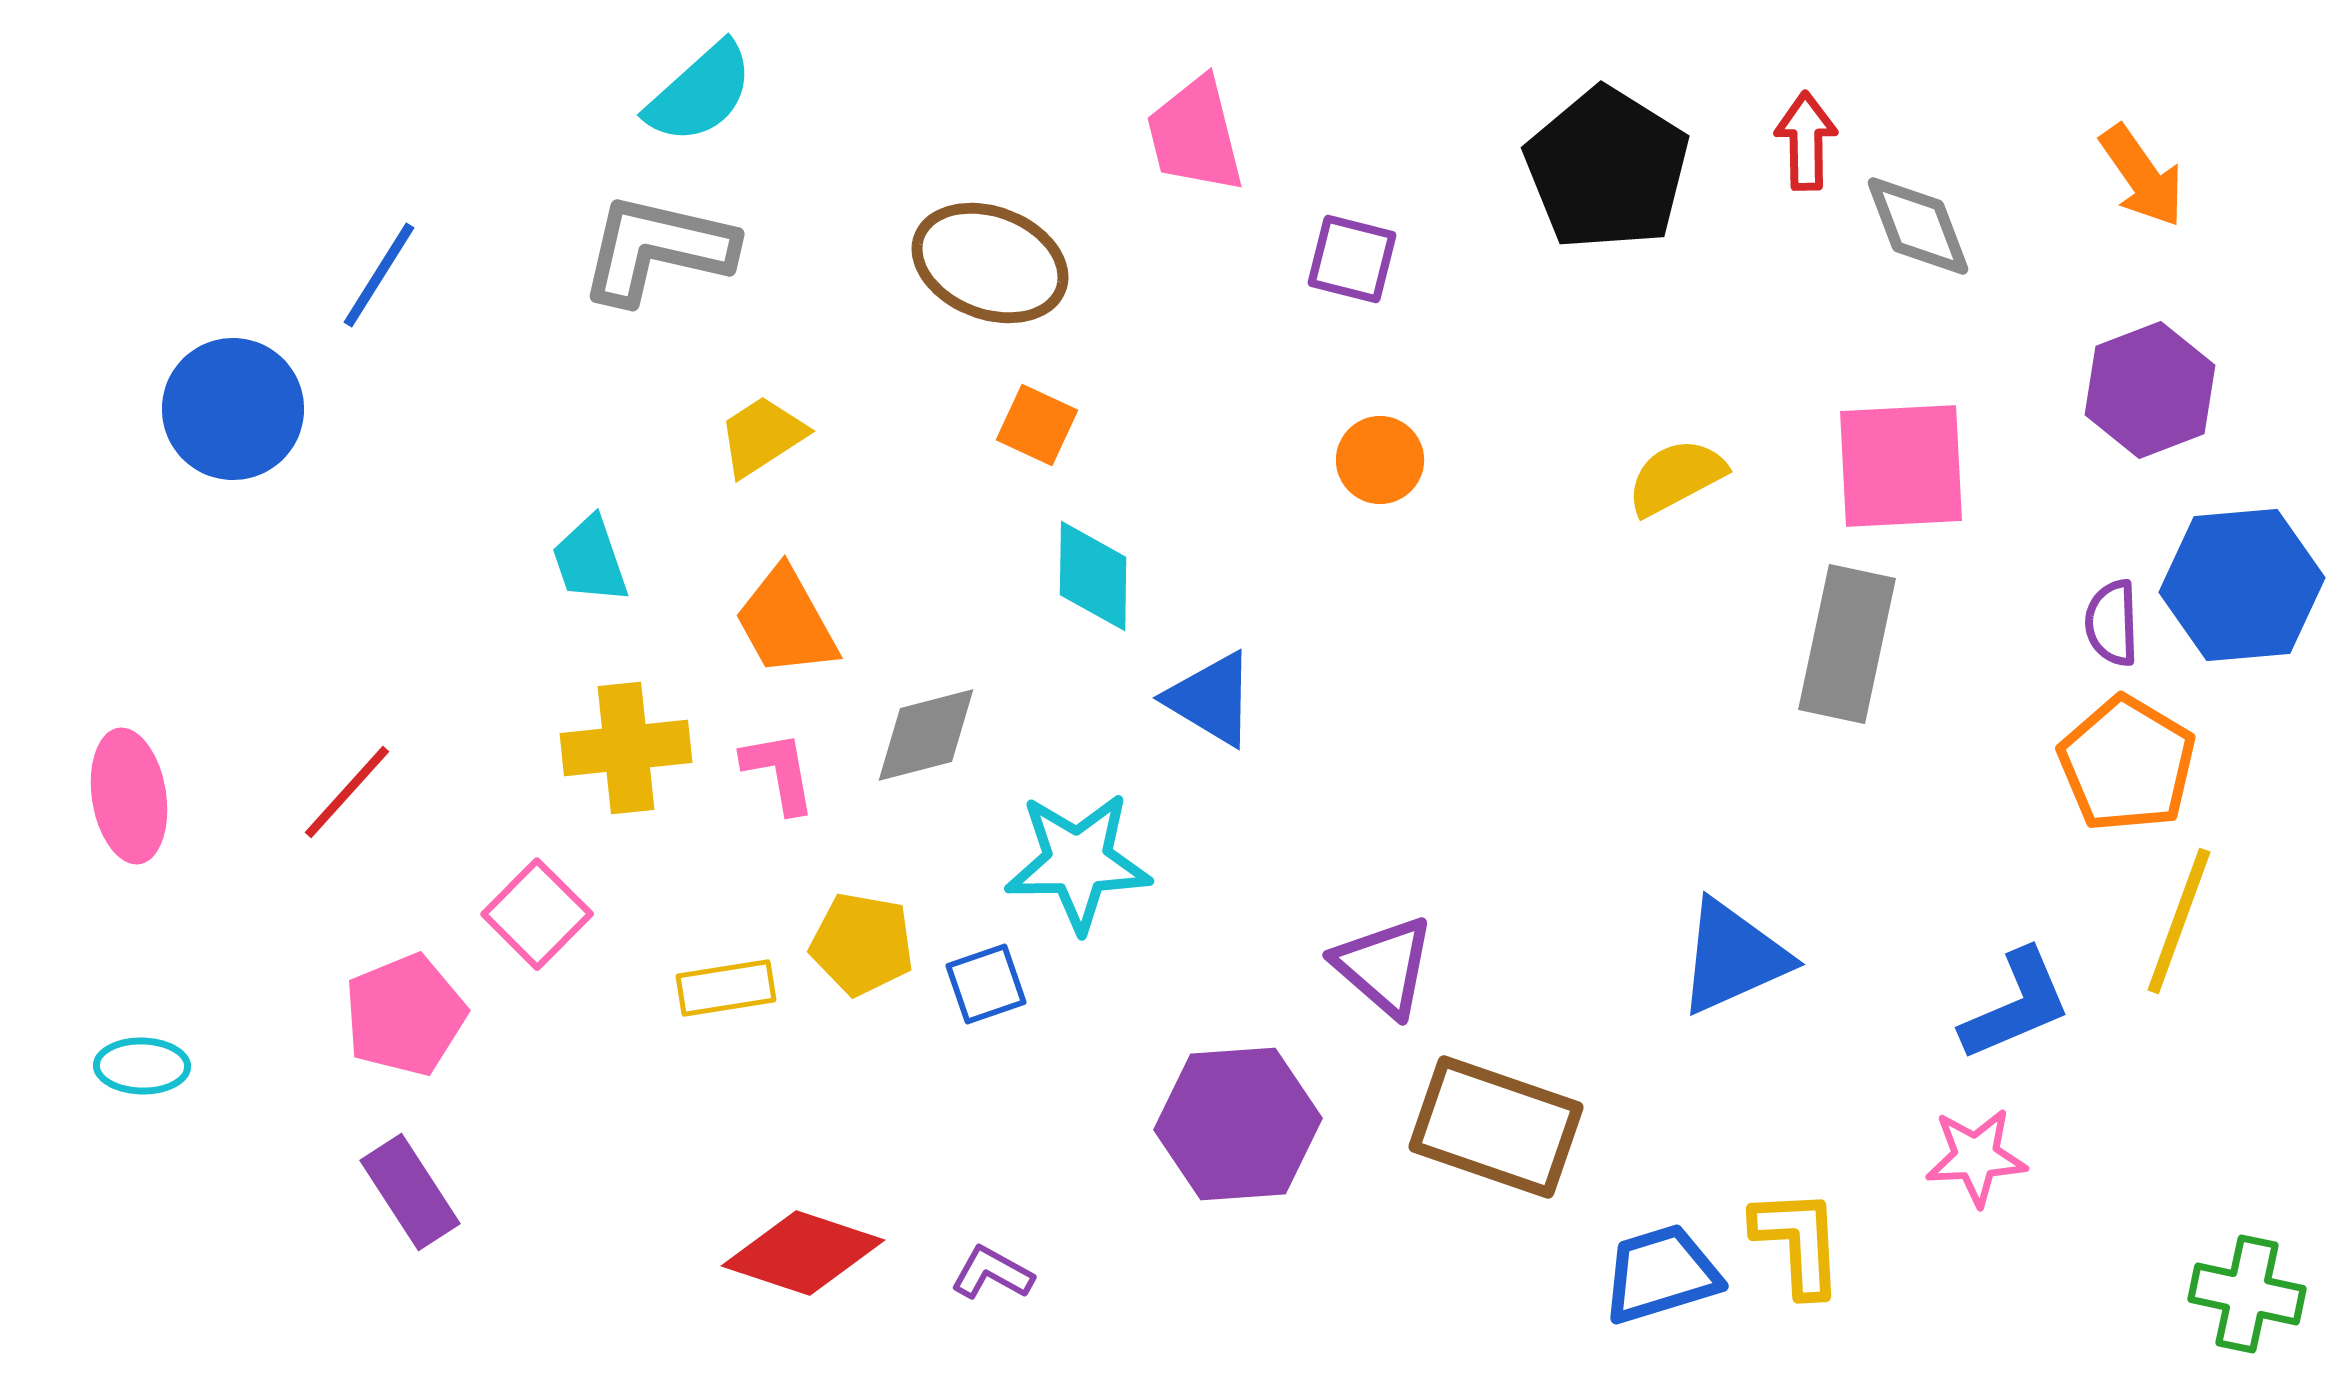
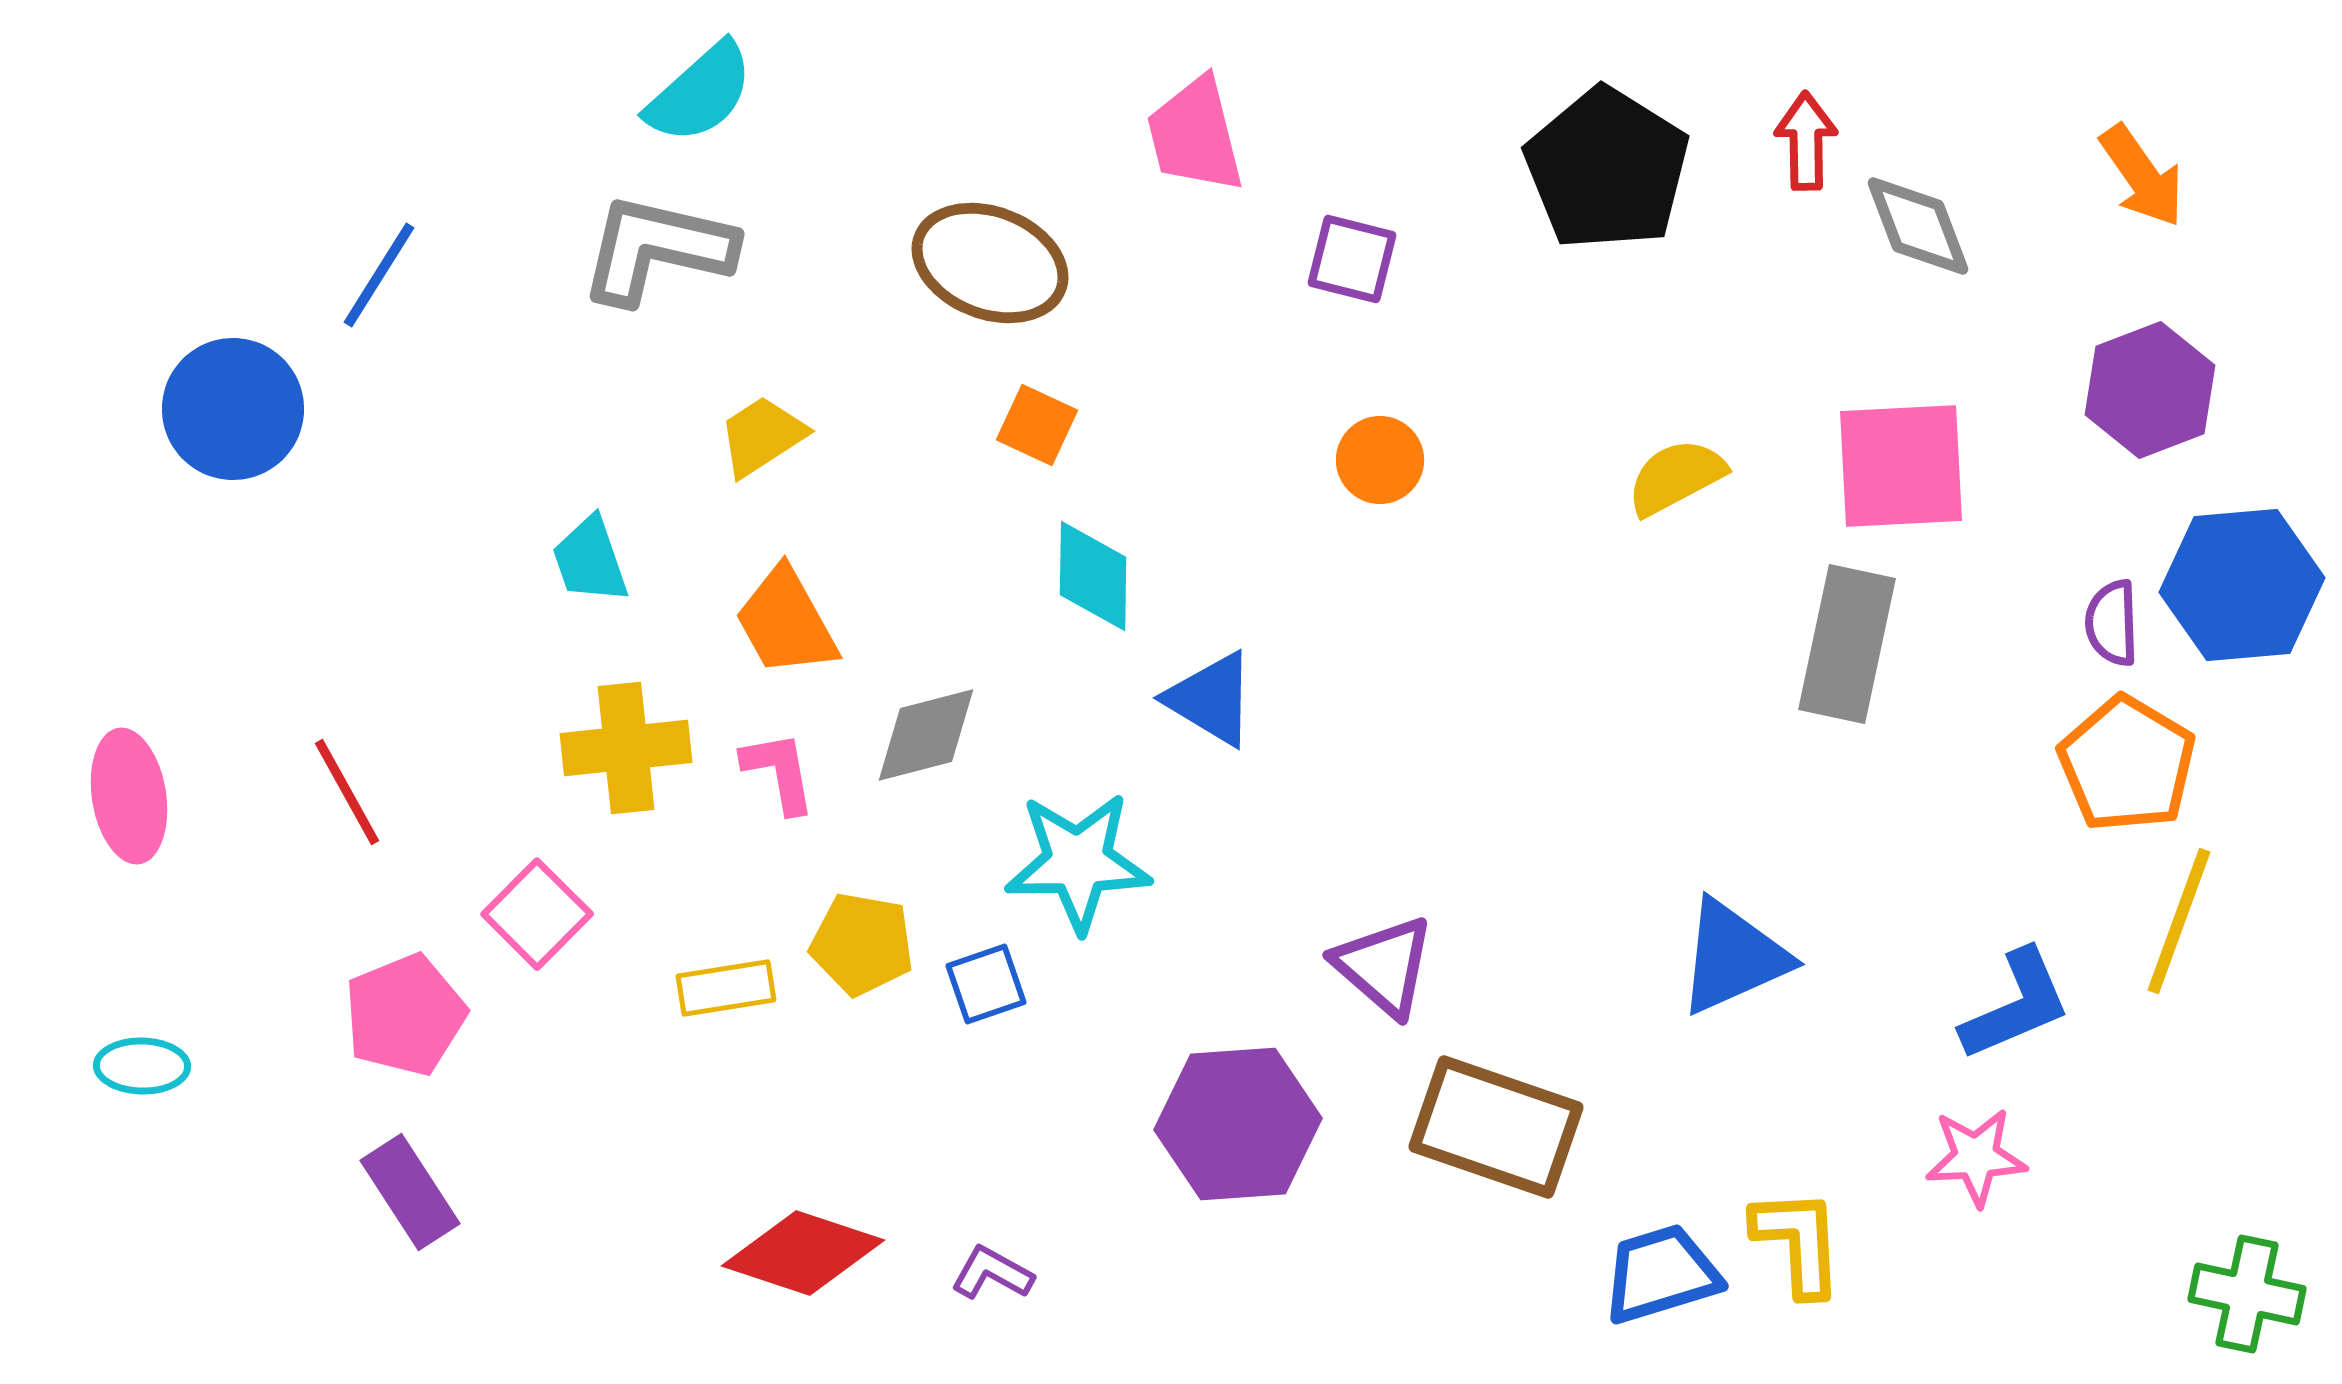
red line at (347, 792): rotated 71 degrees counterclockwise
